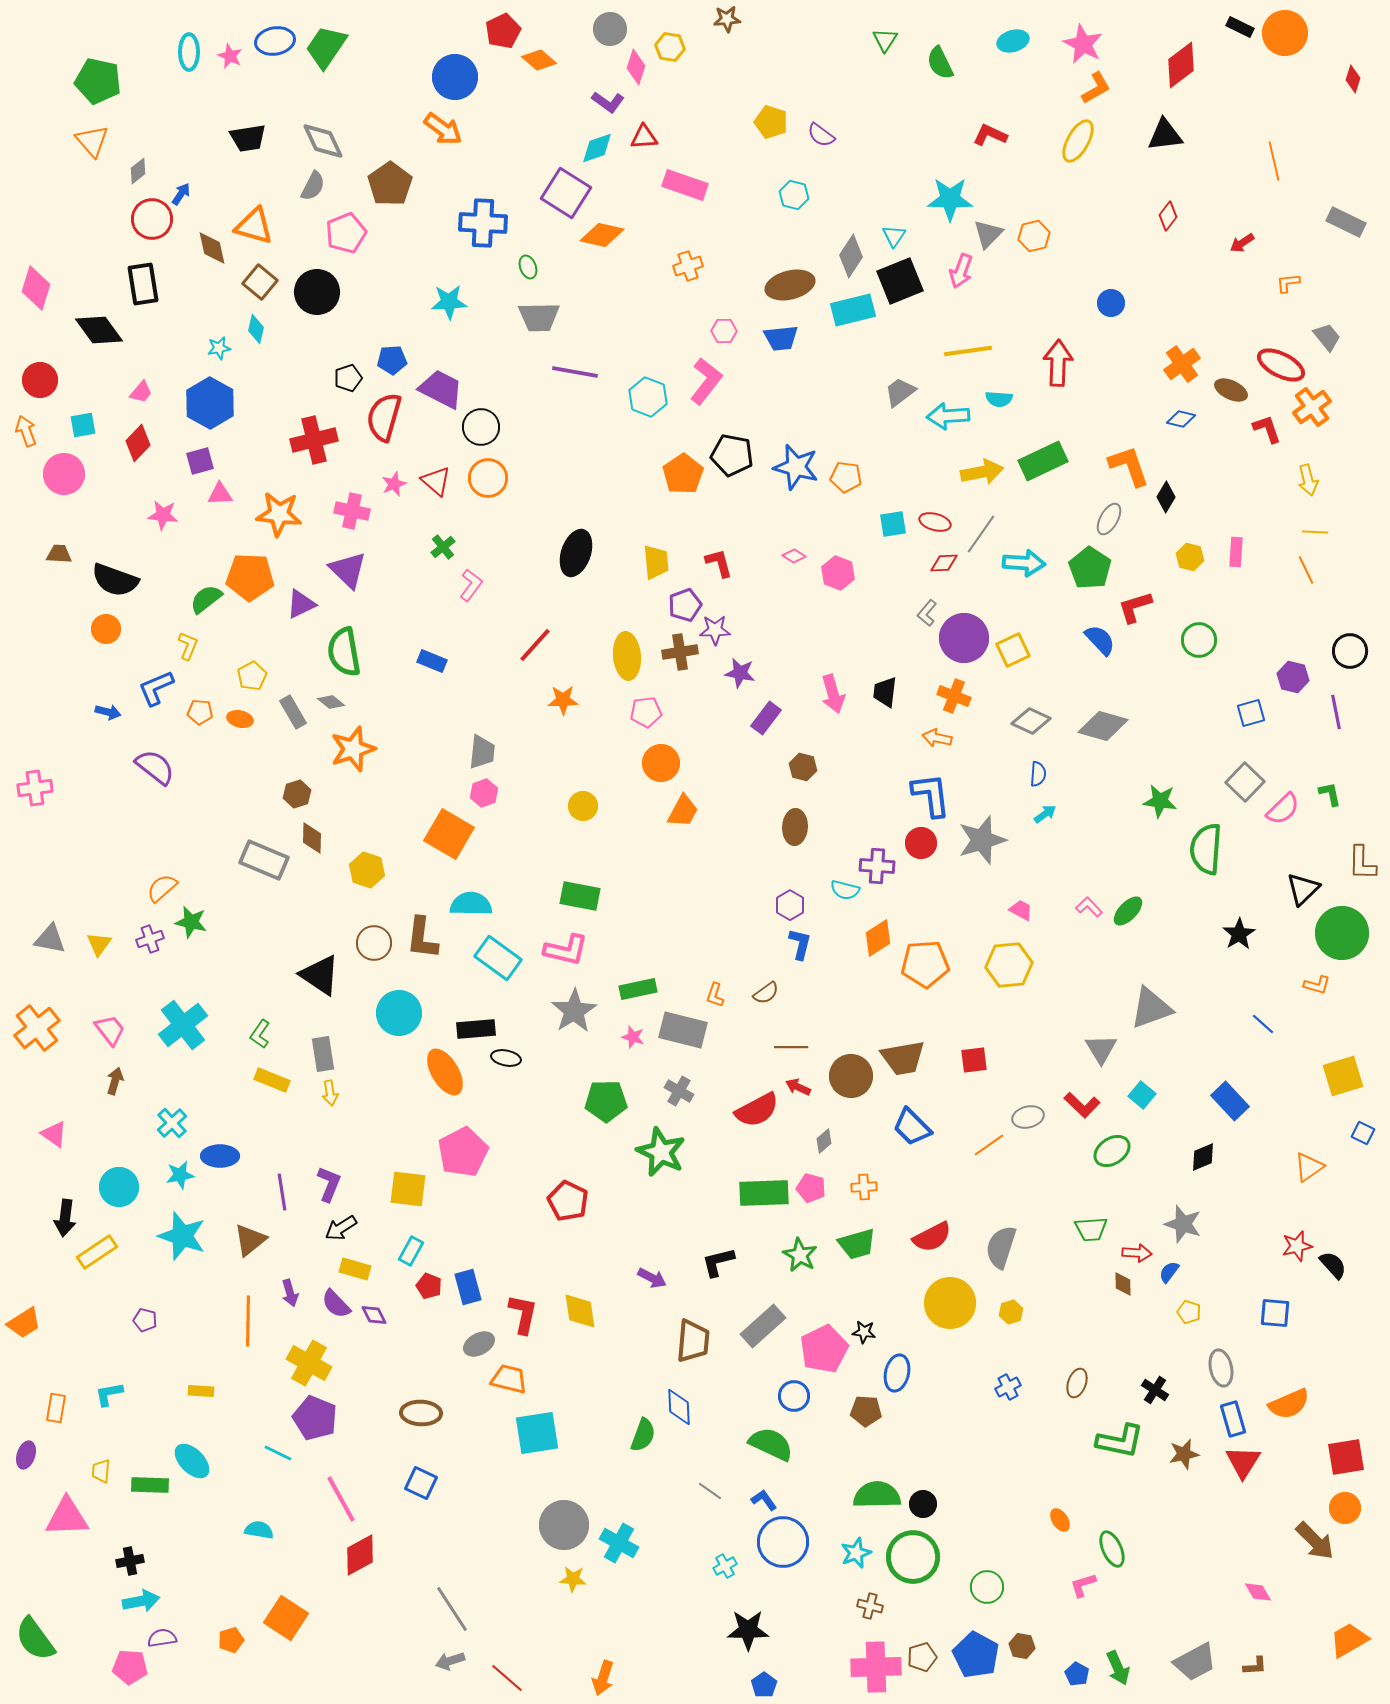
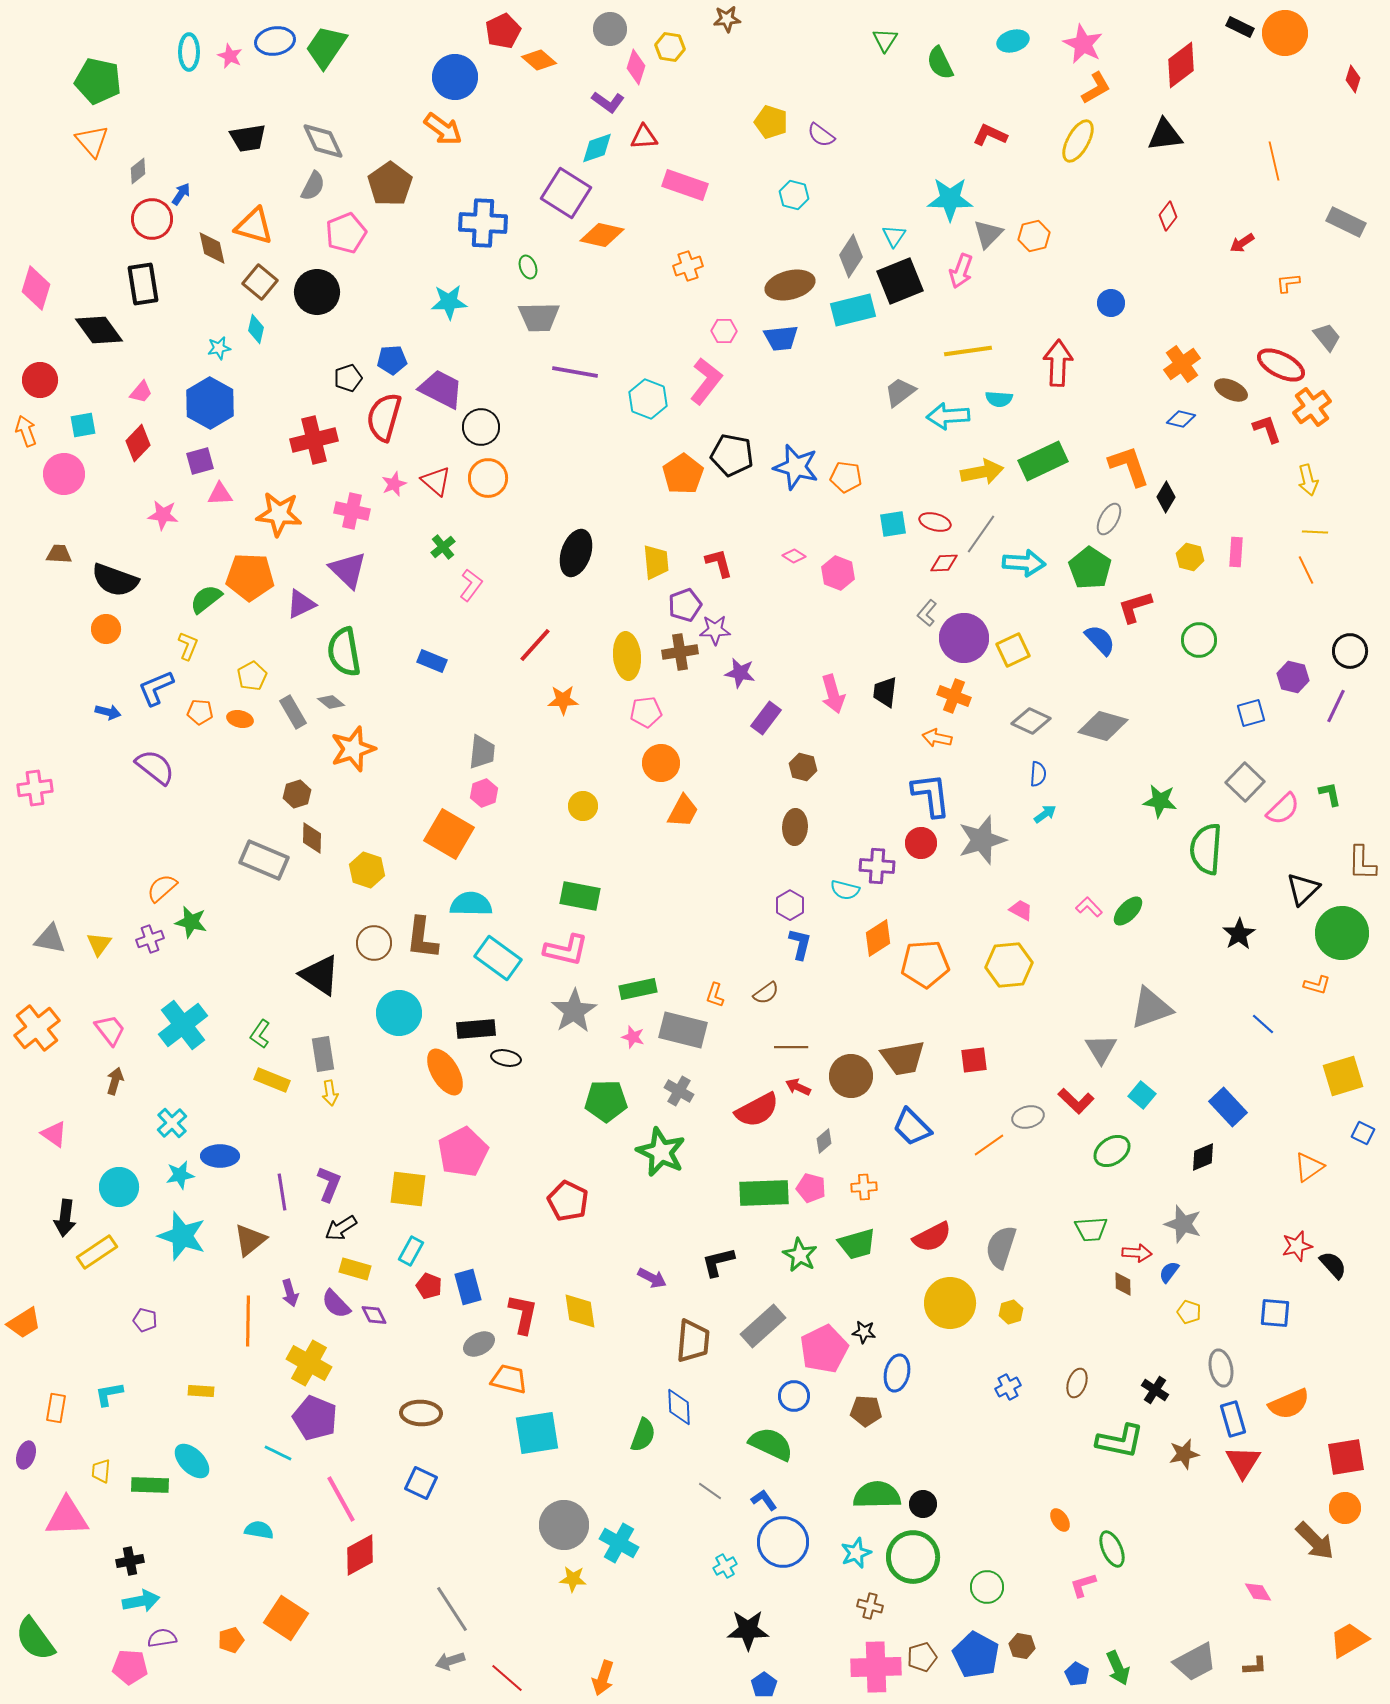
cyan hexagon at (648, 397): moved 2 px down
purple line at (1336, 712): moved 6 px up; rotated 36 degrees clockwise
blue rectangle at (1230, 1101): moved 2 px left, 6 px down
red L-shape at (1082, 1105): moved 6 px left, 4 px up
